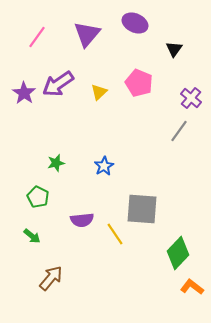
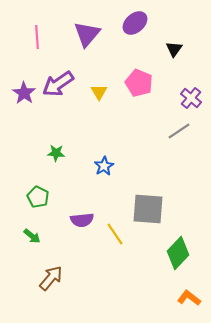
purple ellipse: rotated 65 degrees counterclockwise
pink line: rotated 40 degrees counterclockwise
yellow triangle: rotated 18 degrees counterclockwise
gray line: rotated 20 degrees clockwise
green star: moved 10 px up; rotated 18 degrees clockwise
gray square: moved 6 px right
orange L-shape: moved 3 px left, 11 px down
